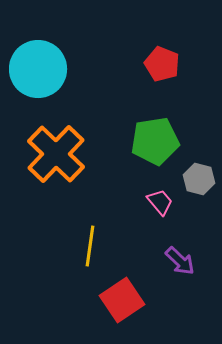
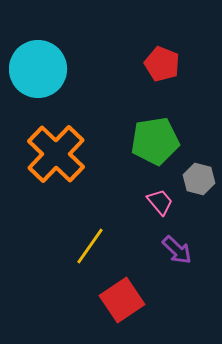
yellow line: rotated 27 degrees clockwise
purple arrow: moved 3 px left, 11 px up
